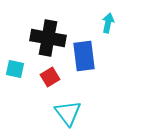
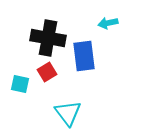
cyan arrow: rotated 114 degrees counterclockwise
cyan square: moved 5 px right, 15 px down
red square: moved 3 px left, 5 px up
